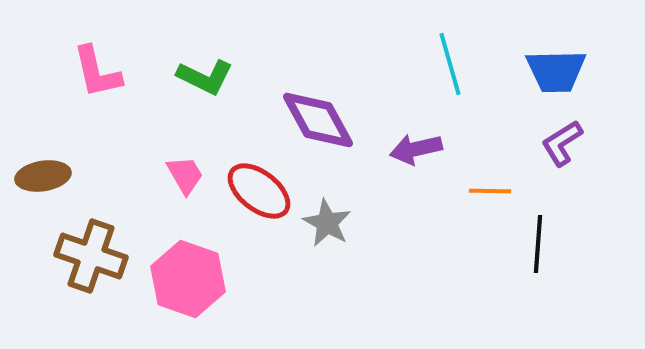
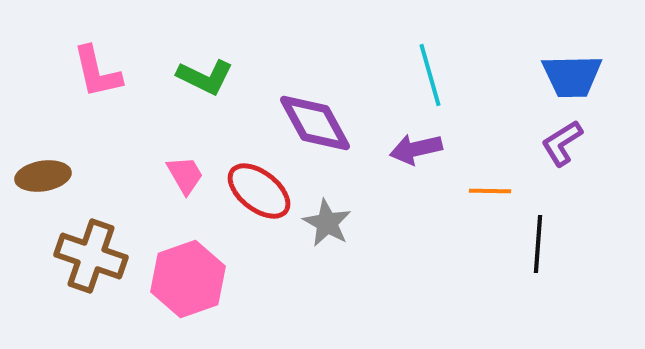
cyan line: moved 20 px left, 11 px down
blue trapezoid: moved 16 px right, 5 px down
purple diamond: moved 3 px left, 3 px down
pink hexagon: rotated 22 degrees clockwise
